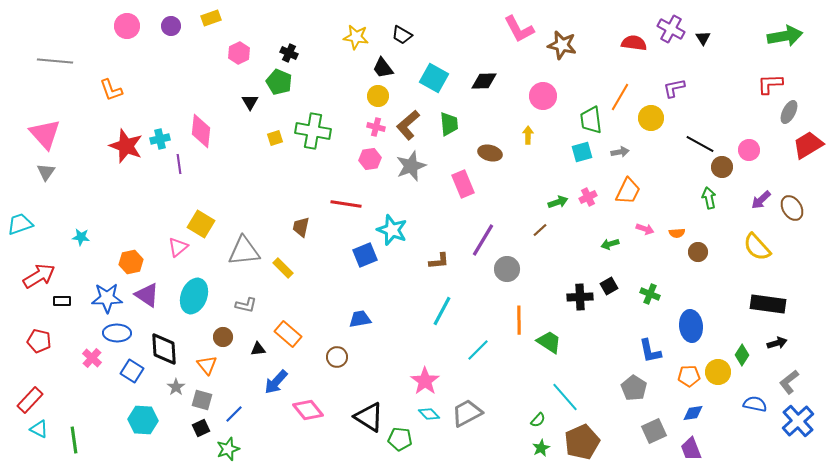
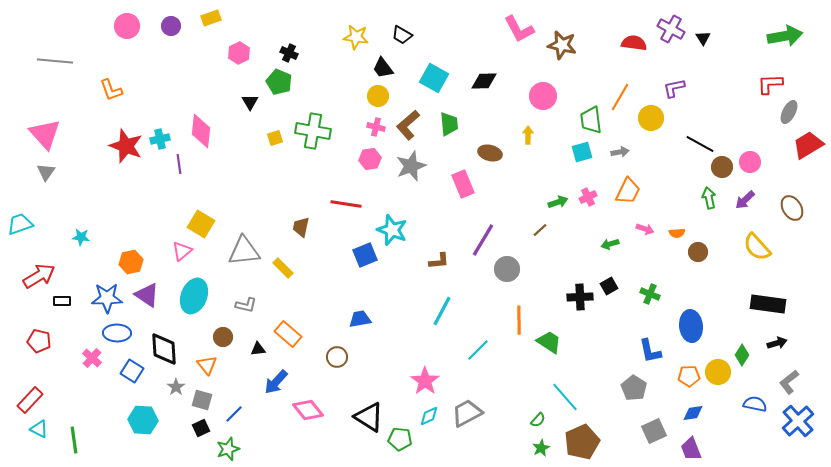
pink circle at (749, 150): moved 1 px right, 12 px down
purple arrow at (761, 200): moved 16 px left
pink triangle at (178, 247): moved 4 px right, 4 px down
cyan diamond at (429, 414): moved 2 px down; rotated 70 degrees counterclockwise
